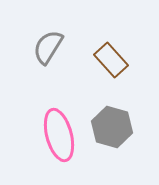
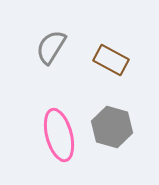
gray semicircle: moved 3 px right
brown rectangle: rotated 20 degrees counterclockwise
